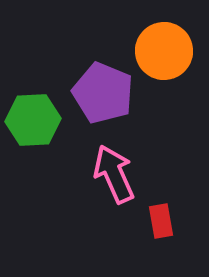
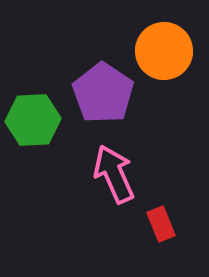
purple pentagon: rotated 12 degrees clockwise
red rectangle: moved 3 px down; rotated 12 degrees counterclockwise
